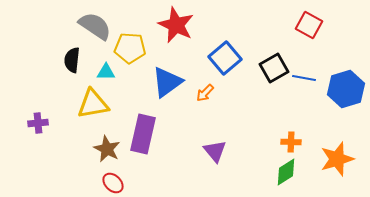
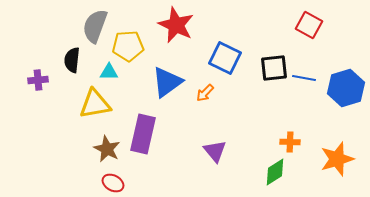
gray semicircle: rotated 104 degrees counterclockwise
yellow pentagon: moved 2 px left, 2 px up; rotated 8 degrees counterclockwise
blue square: rotated 24 degrees counterclockwise
black square: rotated 24 degrees clockwise
cyan triangle: moved 3 px right
blue hexagon: moved 1 px up
yellow triangle: moved 2 px right
purple cross: moved 43 px up
orange cross: moved 1 px left
green diamond: moved 11 px left
red ellipse: rotated 15 degrees counterclockwise
